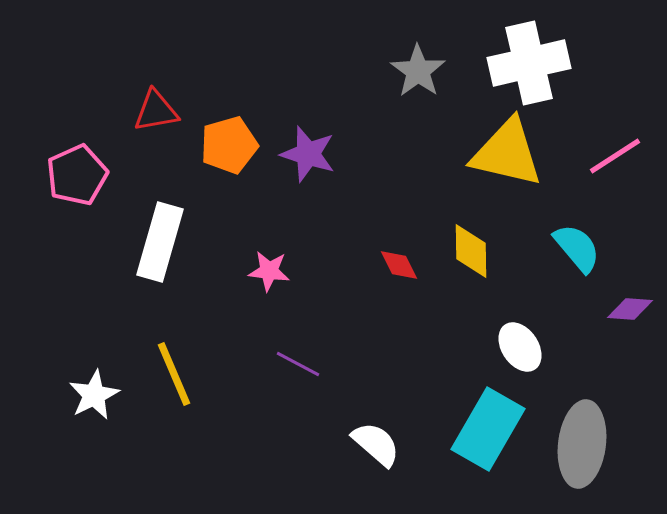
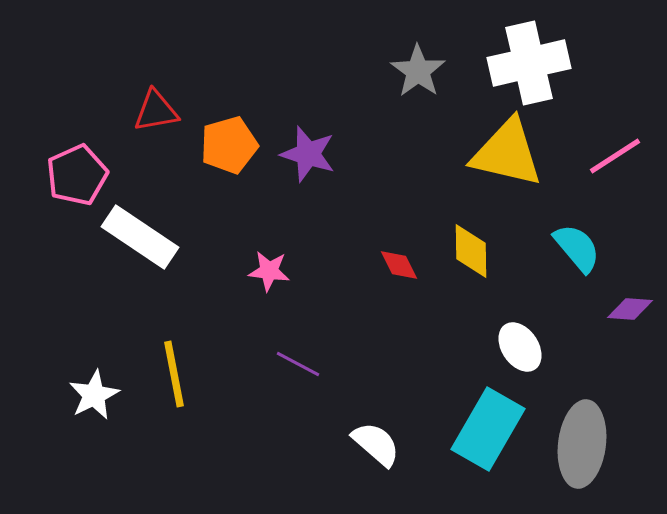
white rectangle: moved 20 px left, 5 px up; rotated 72 degrees counterclockwise
yellow line: rotated 12 degrees clockwise
